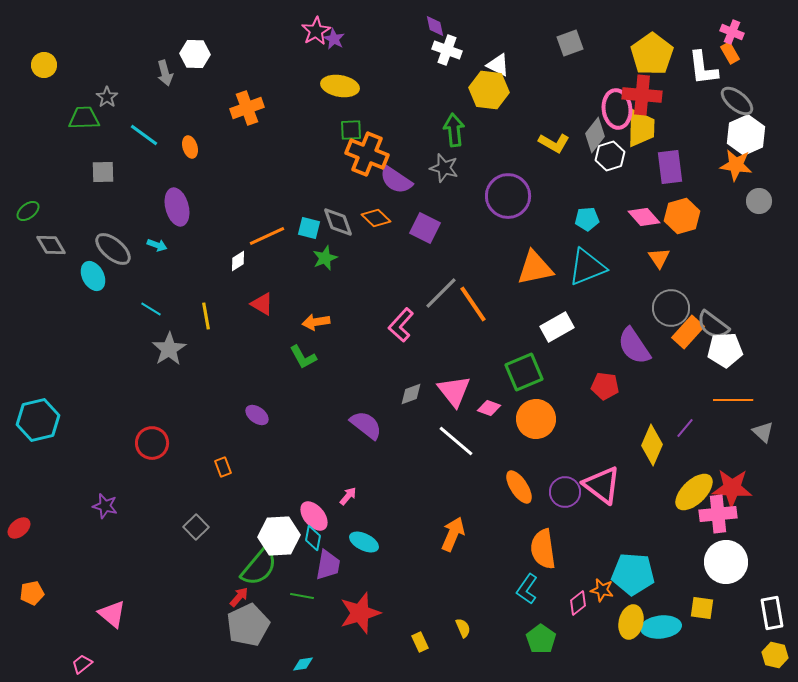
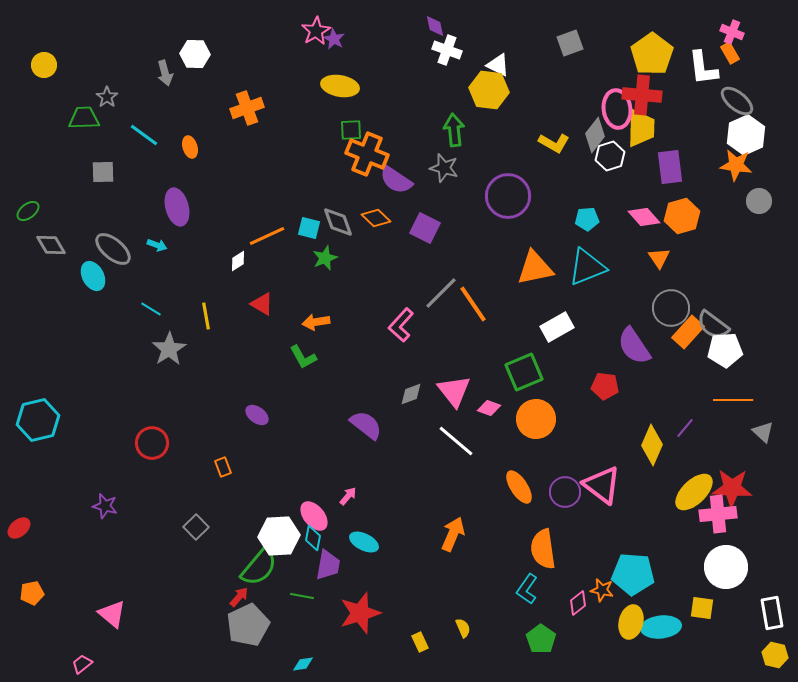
white circle at (726, 562): moved 5 px down
